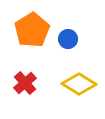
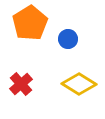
orange pentagon: moved 2 px left, 7 px up
red cross: moved 4 px left, 1 px down
